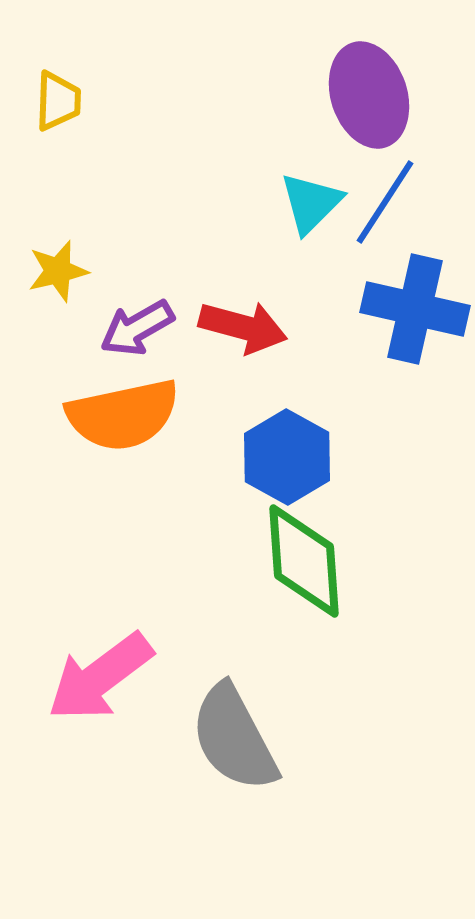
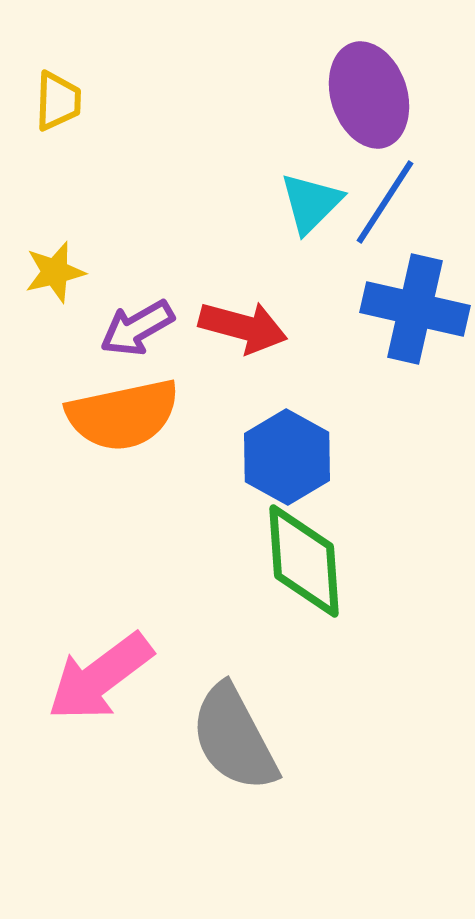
yellow star: moved 3 px left, 1 px down
